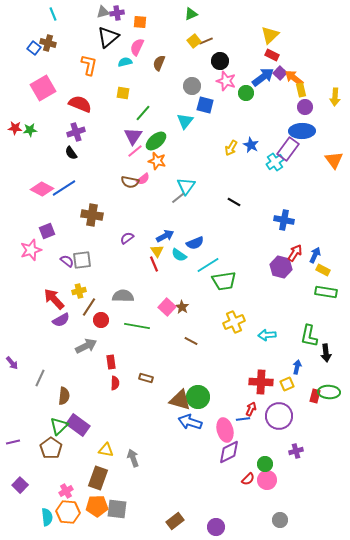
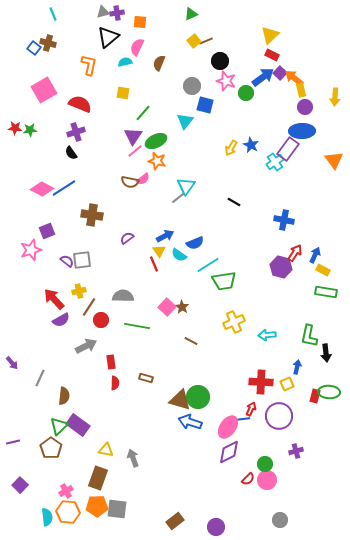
pink square at (43, 88): moved 1 px right, 2 px down
green ellipse at (156, 141): rotated 15 degrees clockwise
yellow triangle at (157, 251): moved 2 px right
pink ellipse at (225, 430): moved 3 px right, 3 px up; rotated 50 degrees clockwise
